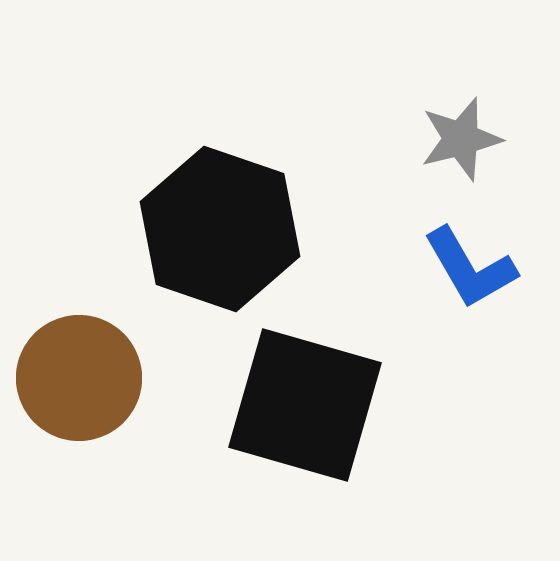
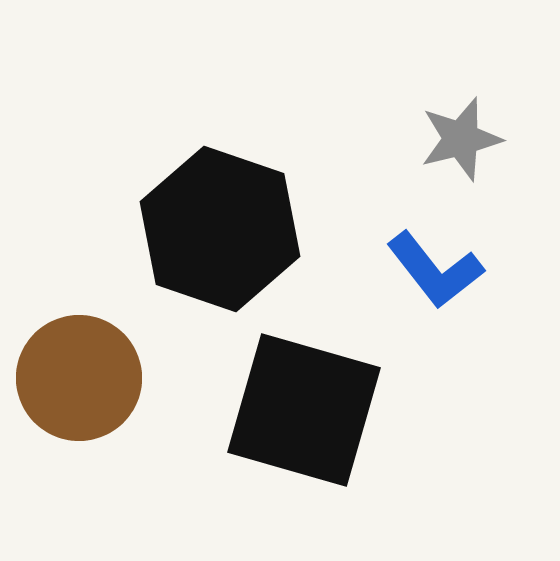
blue L-shape: moved 35 px left, 2 px down; rotated 8 degrees counterclockwise
black square: moved 1 px left, 5 px down
